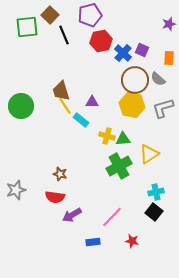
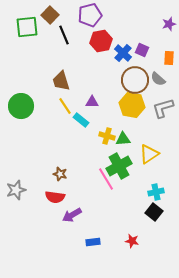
brown trapezoid: moved 10 px up
pink line: moved 6 px left, 38 px up; rotated 75 degrees counterclockwise
